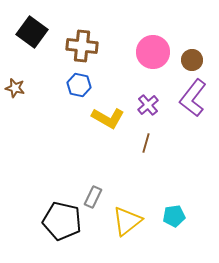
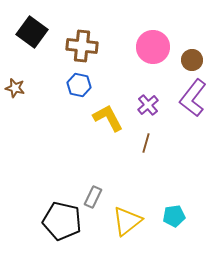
pink circle: moved 5 px up
yellow L-shape: rotated 148 degrees counterclockwise
